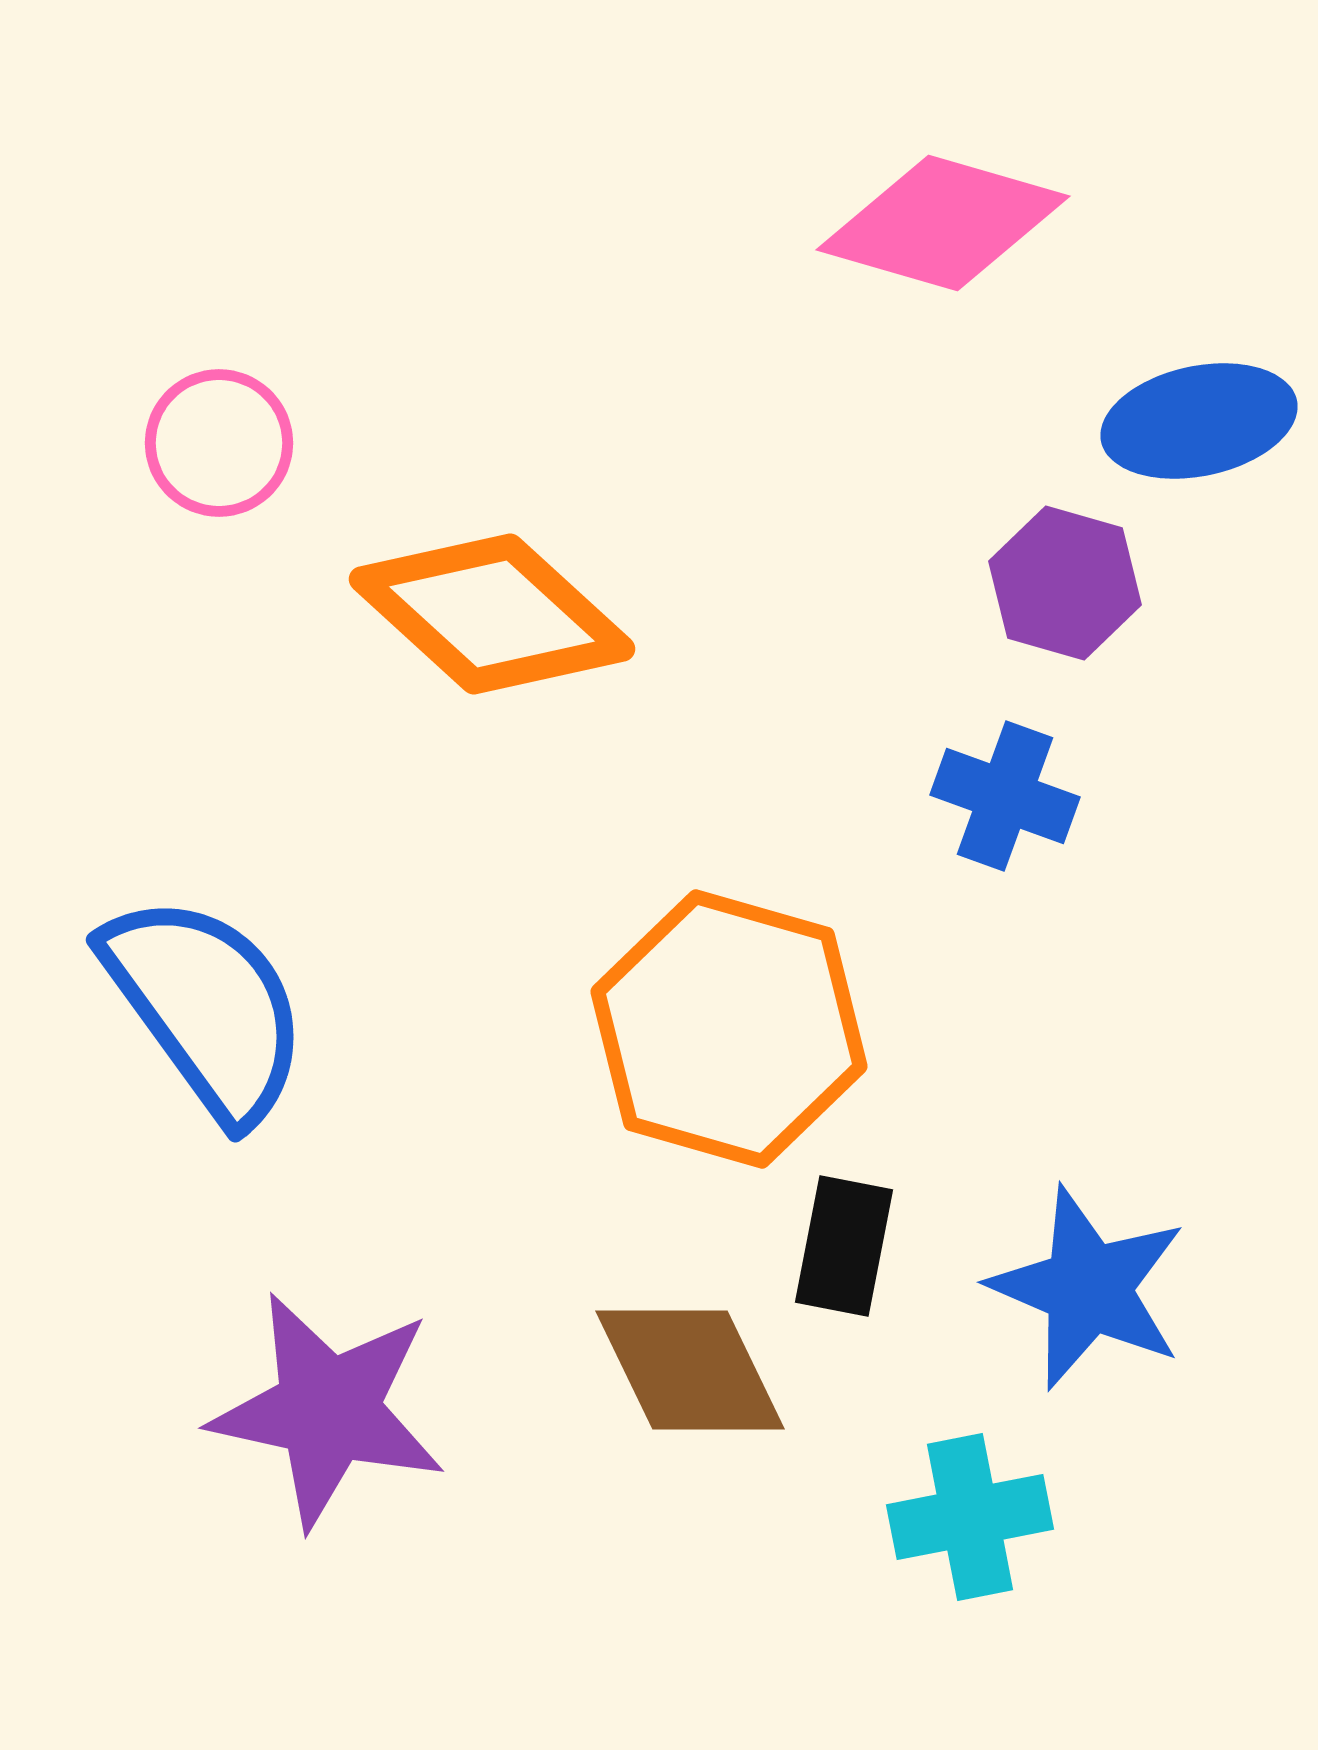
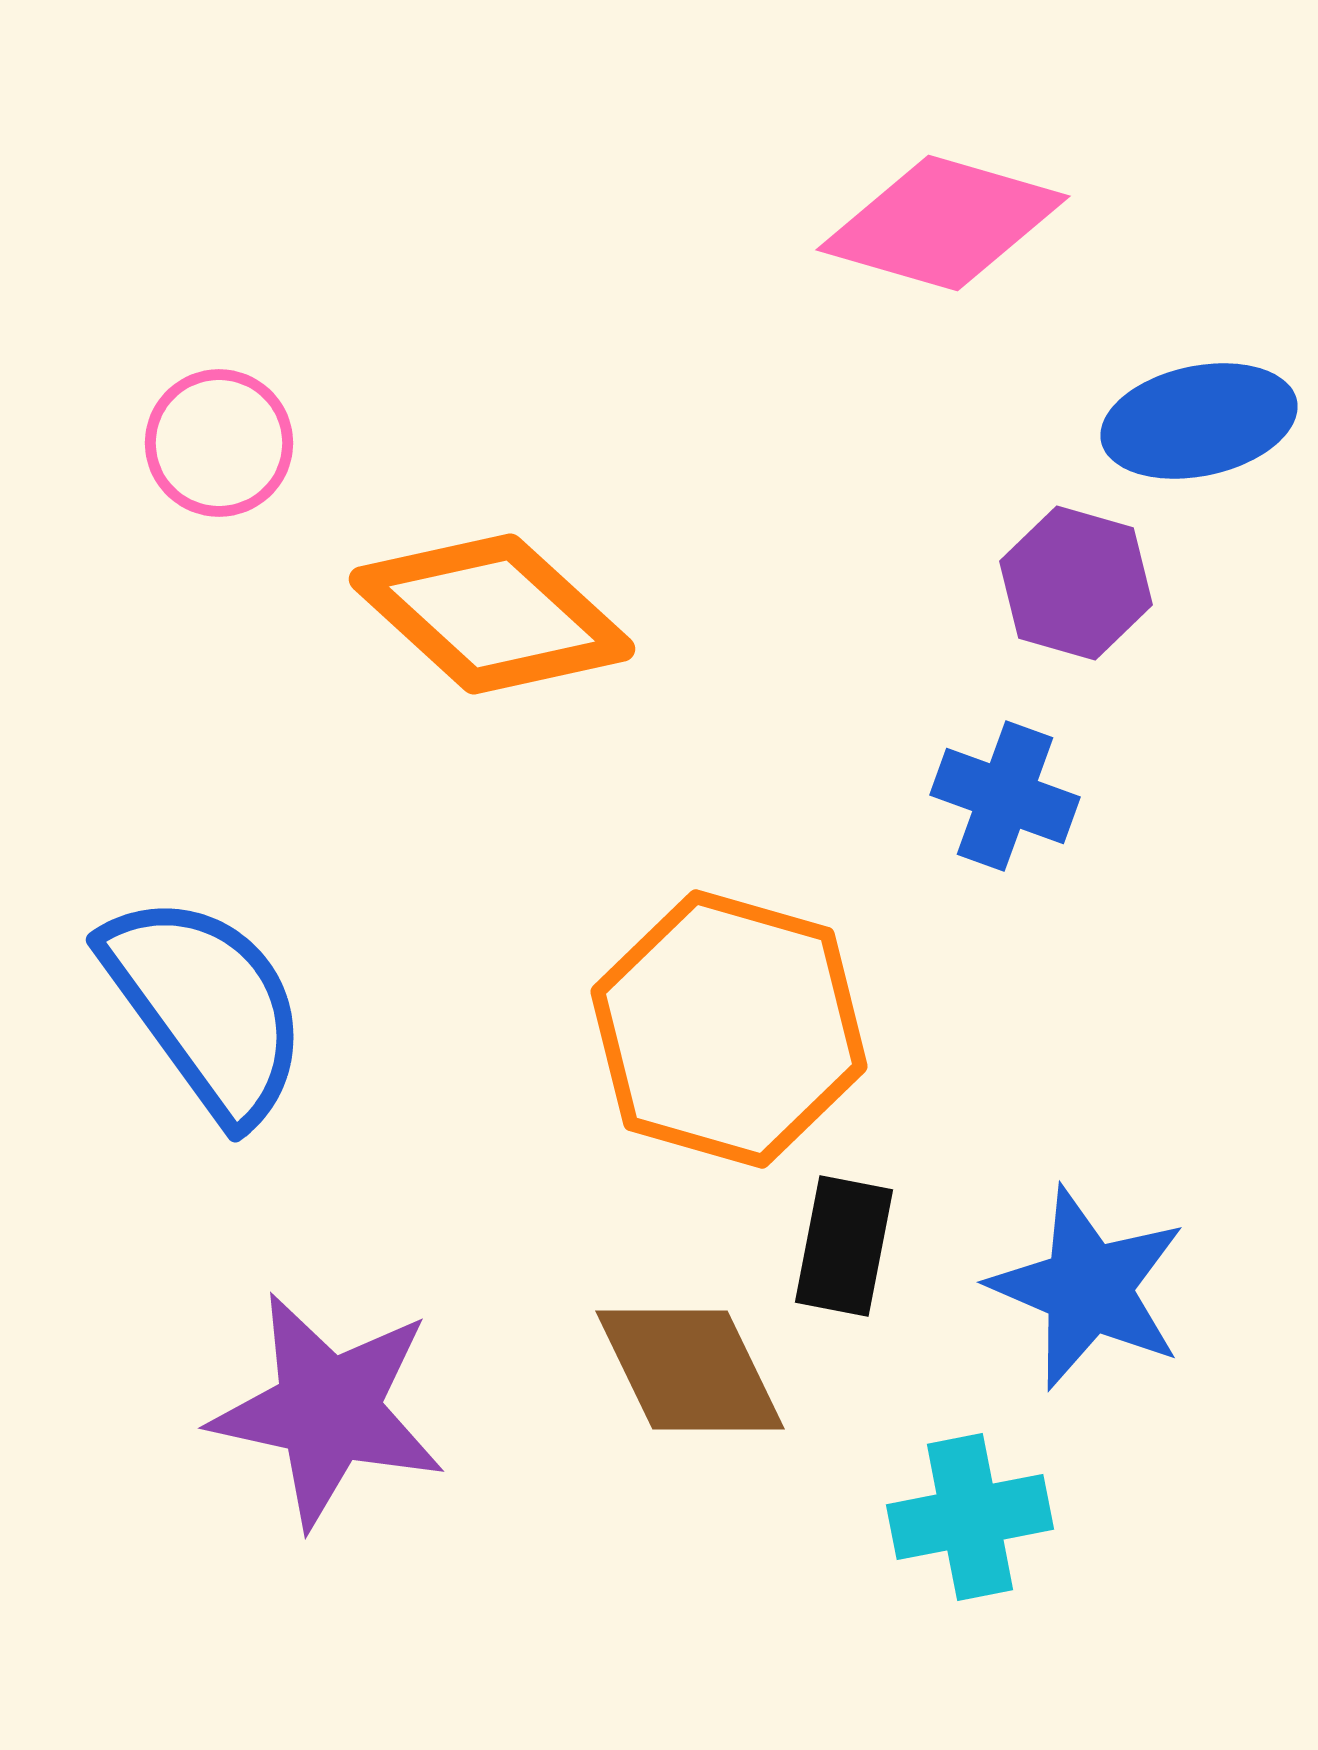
purple hexagon: moved 11 px right
